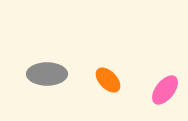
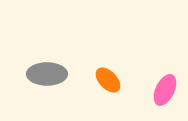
pink ellipse: rotated 12 degrees counterclockwise
